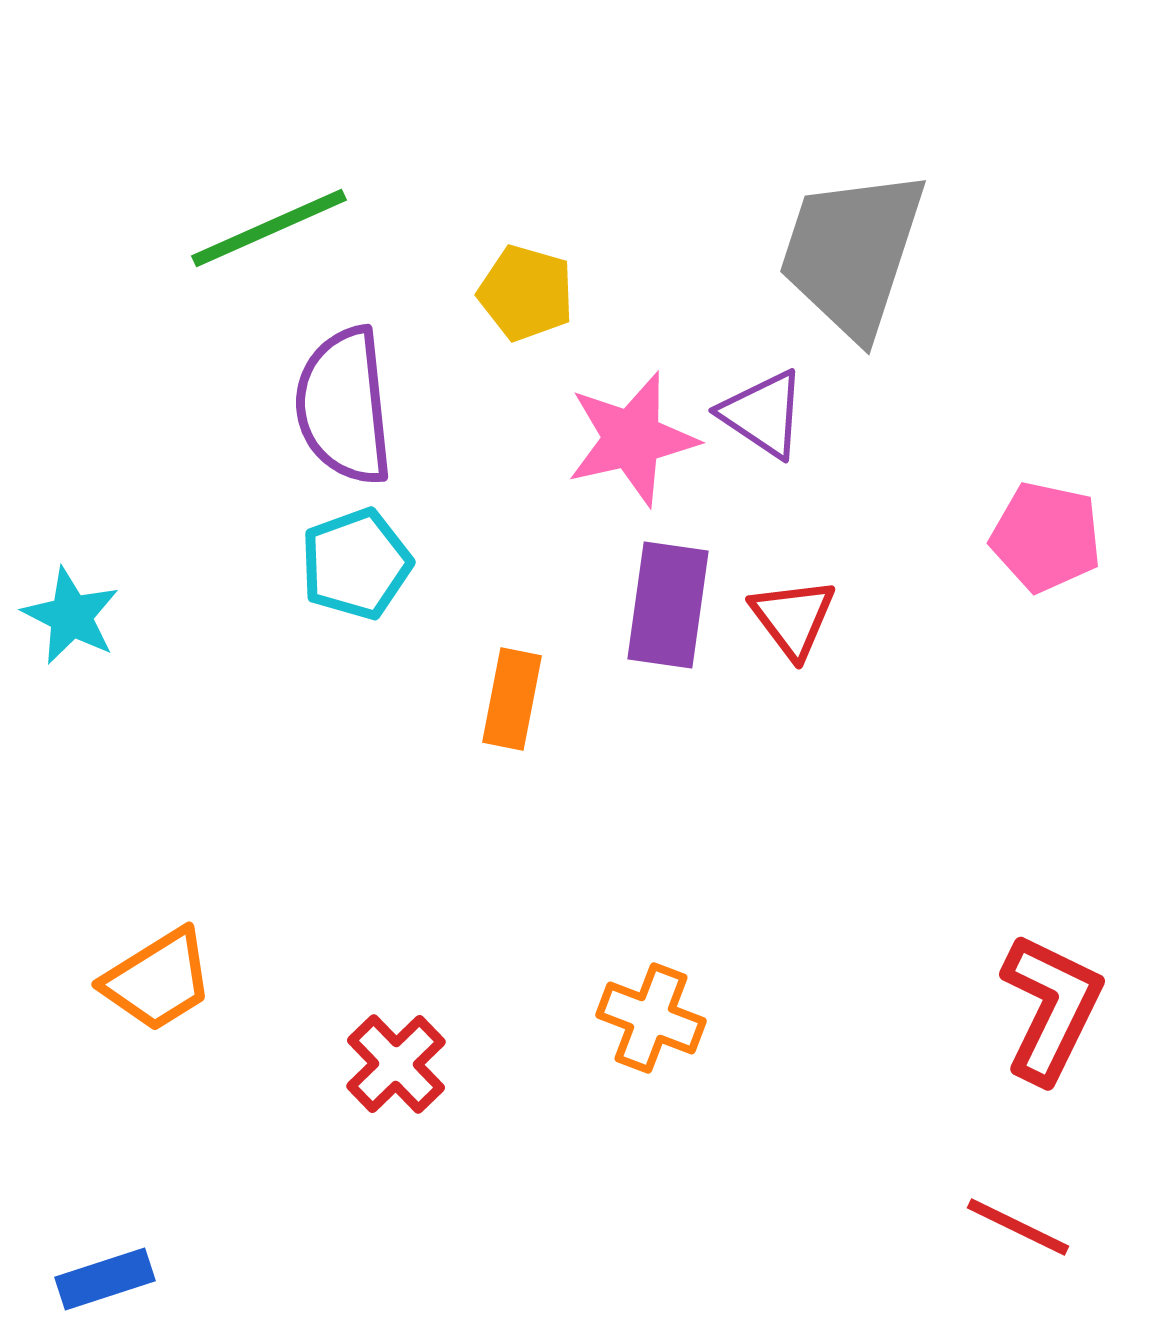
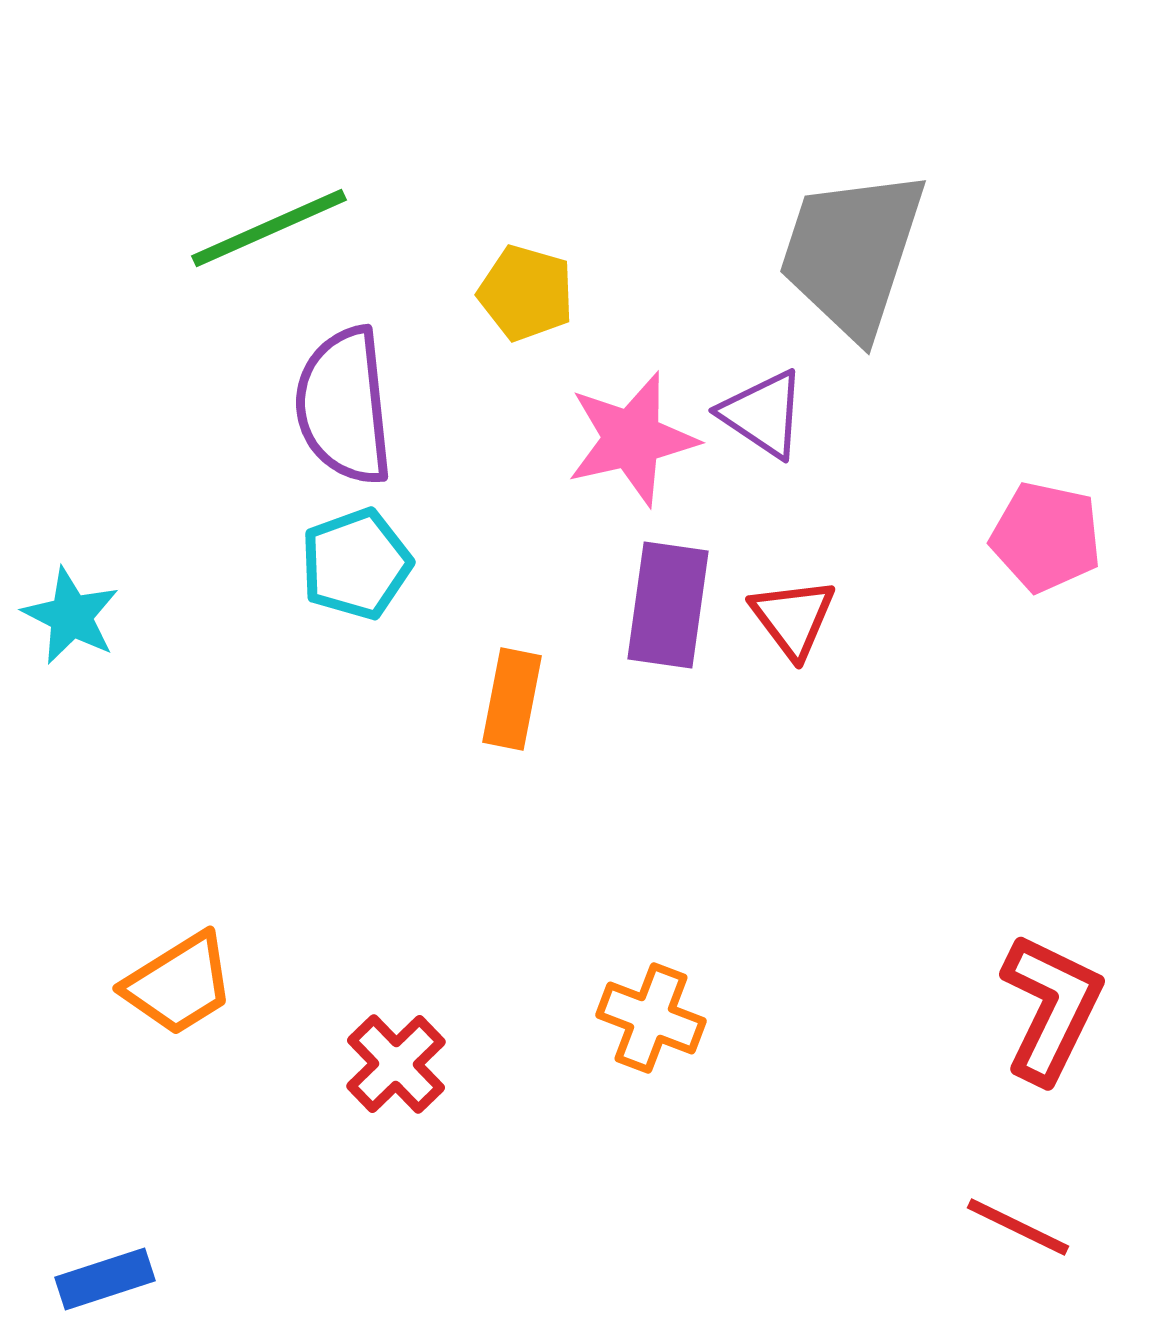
orange trapezoid: moved 21 px right, 4 px down
